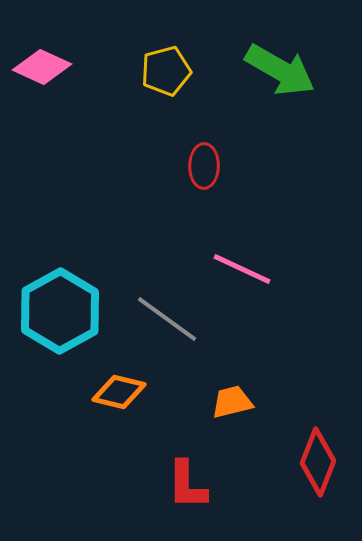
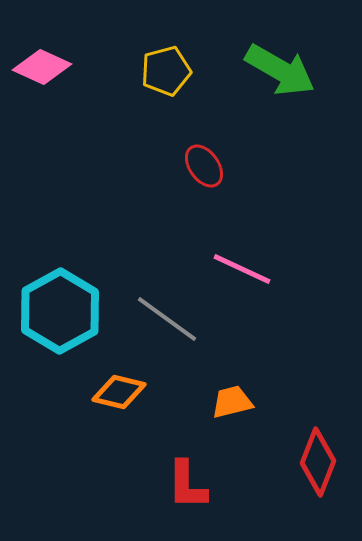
red ellipse: rotated 36 degrees counterclockwise
